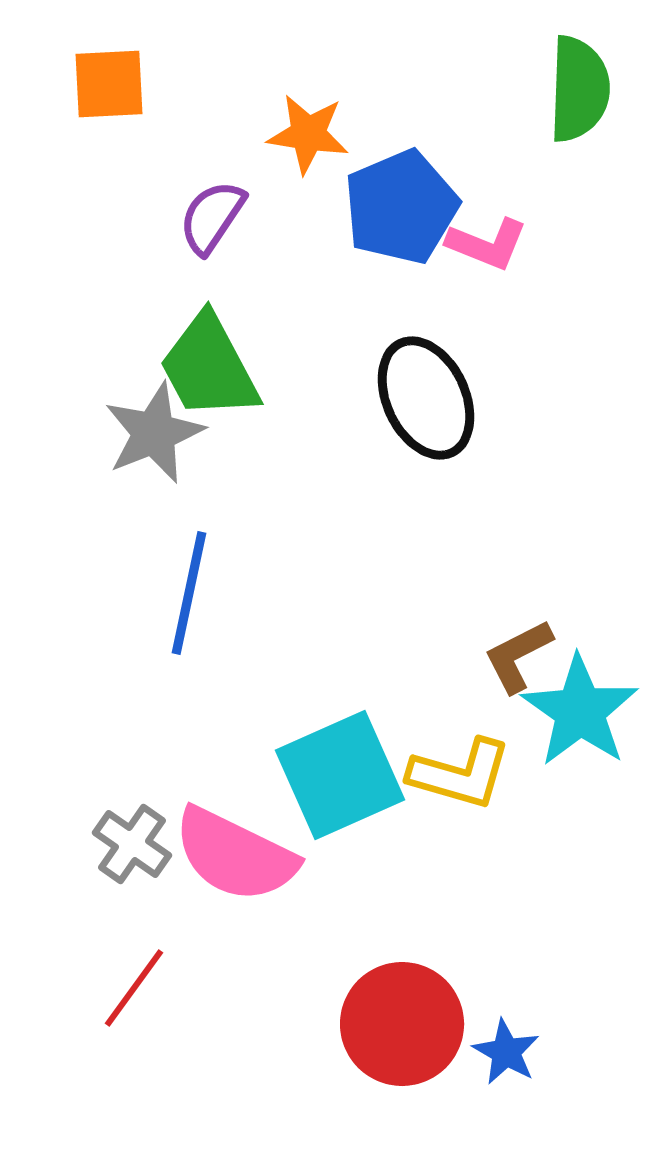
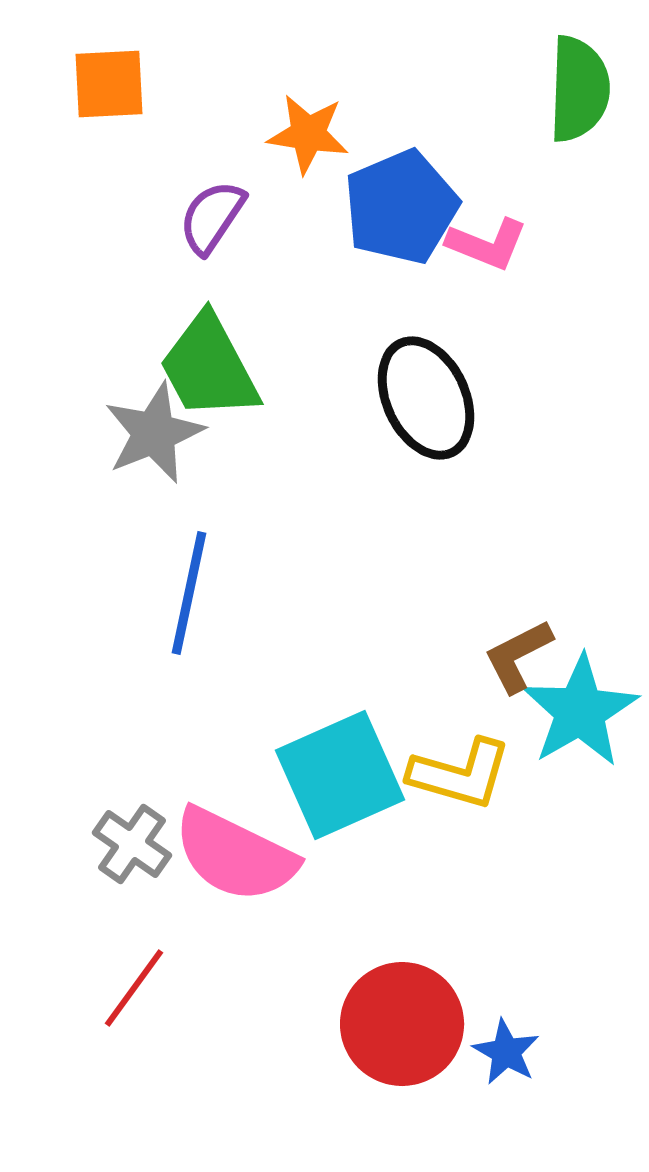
cyan star: rotated 7 degrees clockwise
